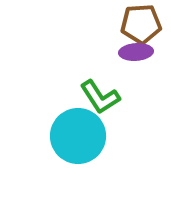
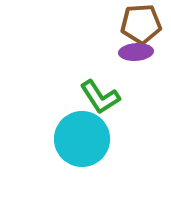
cyan circle: moved 4 px right, 3 px down
